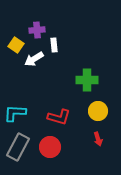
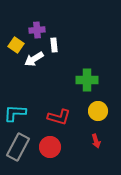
red arrow: moved 2 px left, 2 px down
